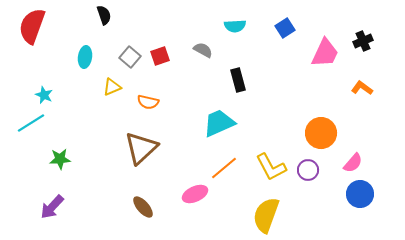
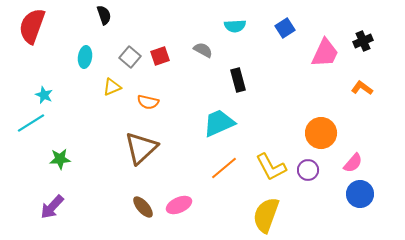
pink ellipse: moved 16 px left, 11 px down
